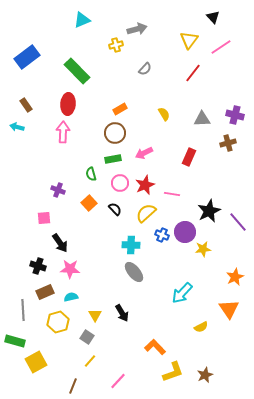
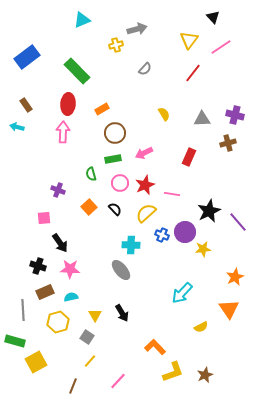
orange rectangle at (120, 109): moved 18 px left
orange square at (89, 203): moved 4 px down
gray ellipse at (134, 272): moved 13 px left, 2 px up
